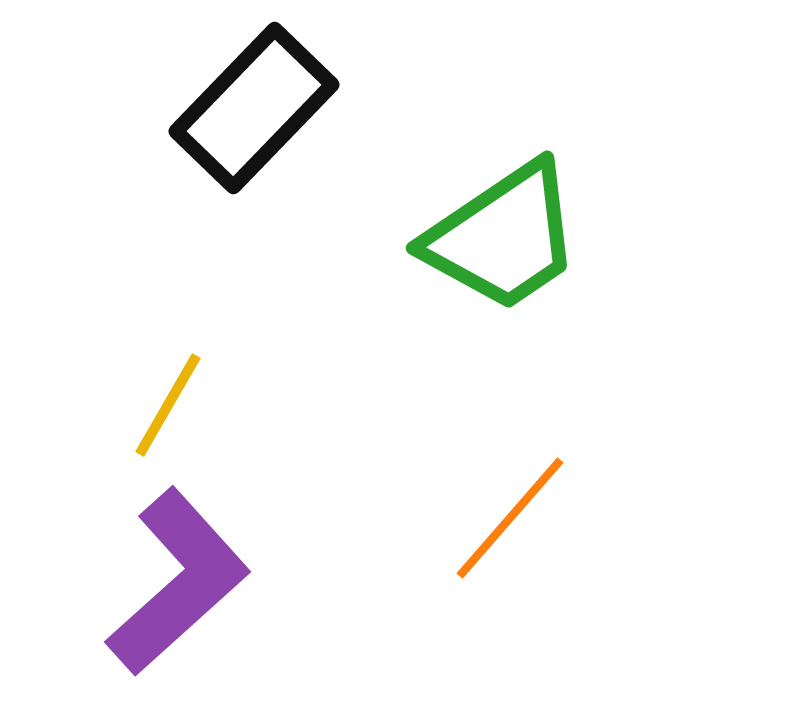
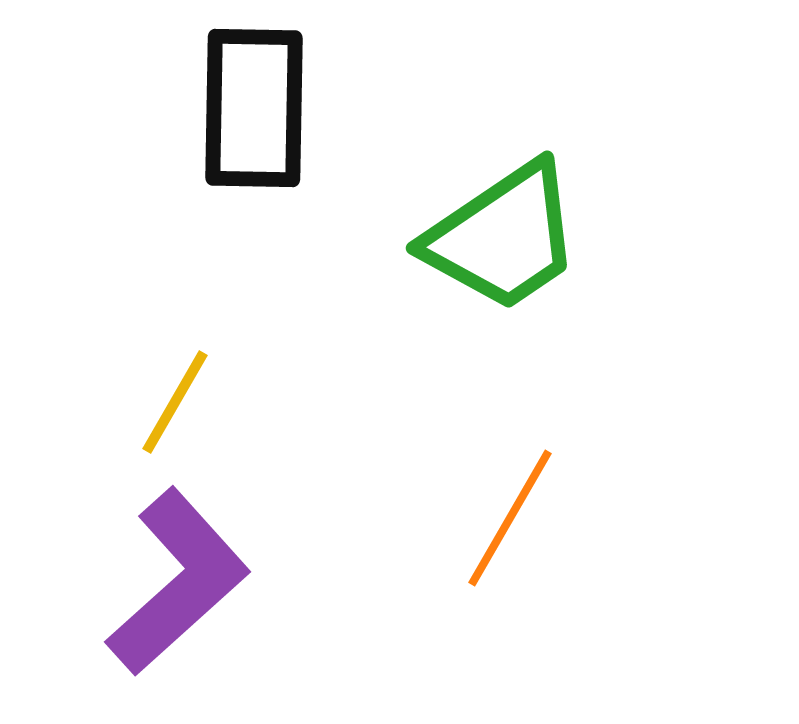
black rectangle: rotated 43 degrees counterclockwise
yellow line: moved 7 px right, 3 px up
orange line: rotated 11 degrees counterclockwise
